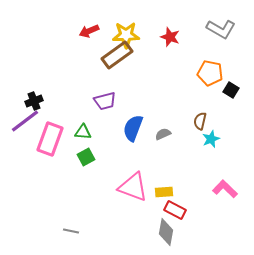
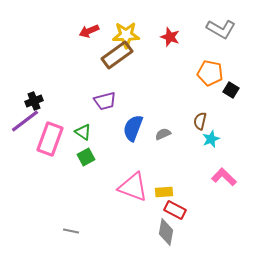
green triangle: rotated 30 degrees clockwise
pink L-shape: moved 1 px left, 12 px up
